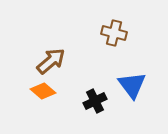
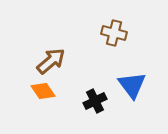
orange diamond: rotated 15 degrees clockwise
